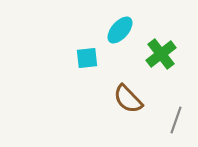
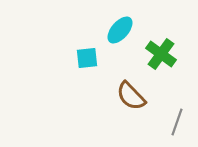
green cross: rotated 16 degrees counterclockwise
brown semicircle: moved 3 px right, 3 px up
gray line: moved 1 px right, 2 px down
